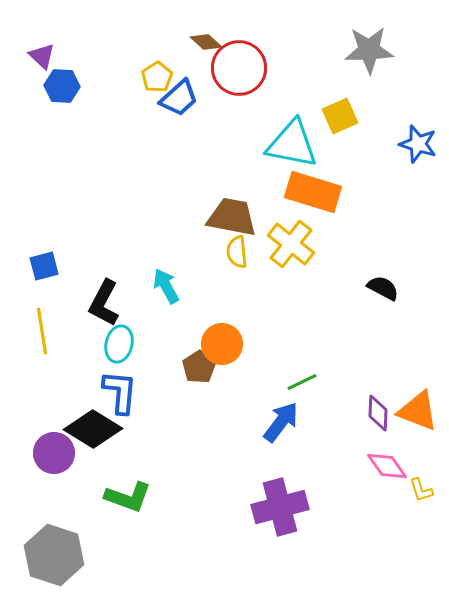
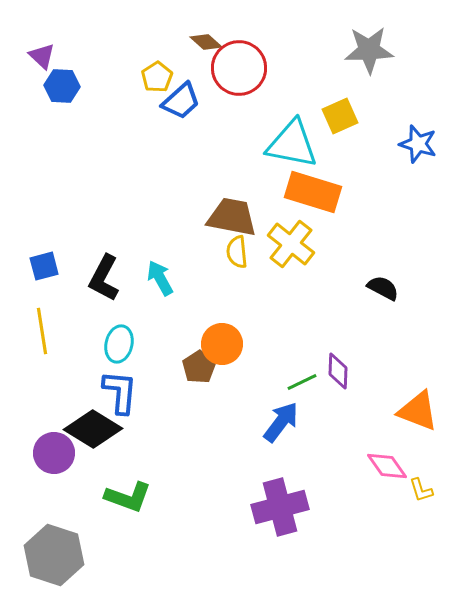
blue trapezoid: moved 2 px right, 3 px down
cyan arrow: moved 6 px left, 8 px up
black L-shape: moved 25 px up
purple diamond: moved 40 px left, 42 px up
